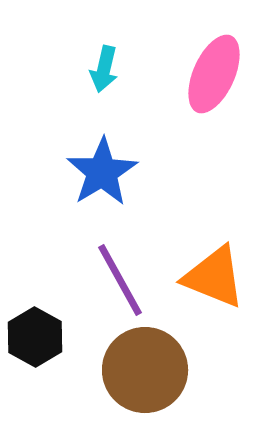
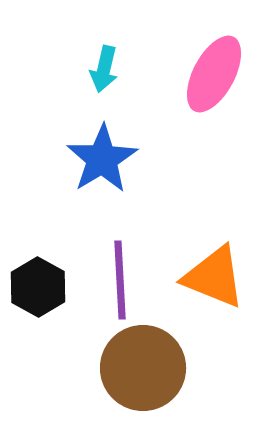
pink ellipse: rotated 4 degrees clockwise
blue star: moved 13 px up
purple line: rotated 26 degrees clockwise
black hexagon: moved 3 px right, 50 px up
brown circle: moved 2 px left, 2 px up
